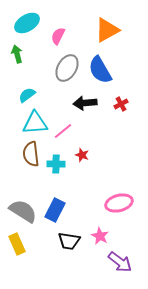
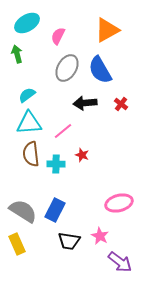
red cross: rotated 24 degrees counterclockwise
cyan triangle: moved 6 px left
